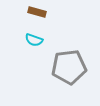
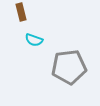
brown rectangle: moved 16 px left; rotated 60 degrees clockwise
